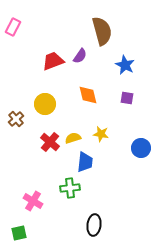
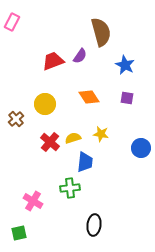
pink rectangle: moved 1 px left, 5 px up
brown semicircle: moved 1 px left, 1 px down
orange diamond: moved 1 px right, 2 px down; rotated 20 degrees counterclockwise
